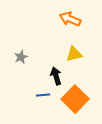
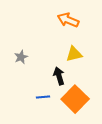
orange arrow: moved 2 px left, 1 px down
black arrow: moved 3 px right
blue line: moved 2 px down
